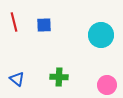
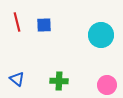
red line: moved 3 px right
green cross: moved 4 px down
